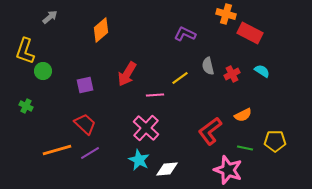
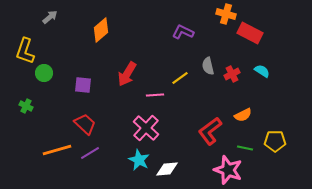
purple L-shape: moved 2 px left, 2 px up
green circle: moved 1 px right, 2 px down
purple square: moved 2 px left; rotated 18 degrees clockwise
